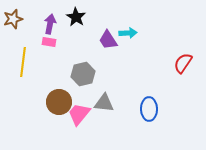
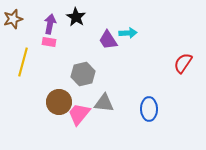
yellow line: rotated 8 degrees clockwise
